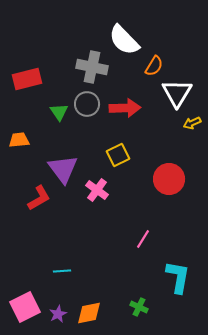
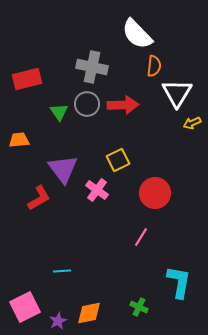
white semicircle: moved 13 px right, 6 px up
orange semicircle: rotated 25 degrees counterclockwise
red arrow: moved 2 px left, 3 px up
yellow square: moved 5 px down
red circle: moved 14 px left, 14 px down
pink line: moved 2 px left, 2 px up
cyan L-shape: moved 1 px right, 5 px down
purple star: moved 7 px down
